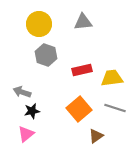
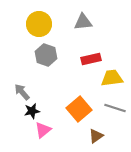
red rectangle: moved 9 px right, 11 px up
gray arrow: rotated 30 degrees clockwise
pink triangle: moved 17 px right, 4 px up
